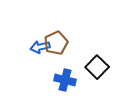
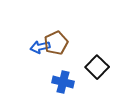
blue cross: moved 2 px left, 2 px down
